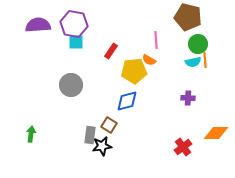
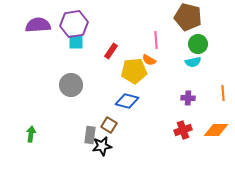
purple hexagon: rotated 20 degrees counterclockwise
orange line: moved 18 px right, 33 px down
blue diamond: rotated 30 degrees clockwise
orange diamond: moved 3 px up
red cross: moved 17 px up; rotated 18 degrees clockwise
